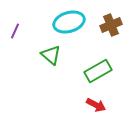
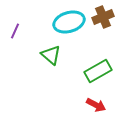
brown cross: moved 8 px left, 8 px up
